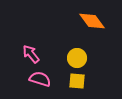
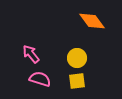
yellow square: rotated 12 degrees counterclockwise
